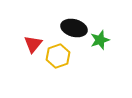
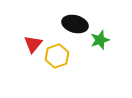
black ellipse: moved 1 px right, 4 px up
yellow hexagon: moved 1 px left
